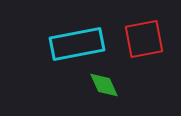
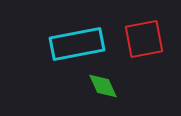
green diamond: moved 1 px left, 1 px down
